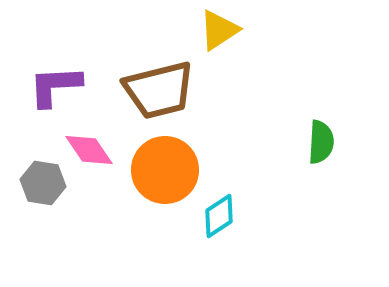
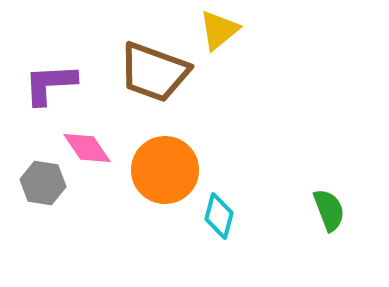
yellow triangle: rotated 6 degrees counterclockwise
purple L-shape: moved 5 px left, 2 px up
brown trapezoid: moved 5 px left, 18 px up; rotated 34 degrees clockwise
green semicircle: moved 8 px right, 68 px down; rotated 24 degrees counterclockwise
pink diamond: moved 2 px left, 2 px up
cyan diamond: rotated 42 degrees counterclockwise
